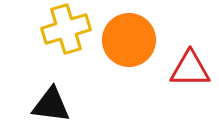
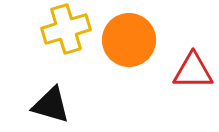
red triangle: moved 3 px right, 2 px down
black triangle: rotated 9 degrees clockwise
